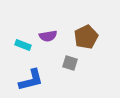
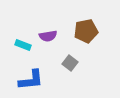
brown pentagon: moved 6 px up; rotated 15 degrees clockwise
gray square: rotated 21 degrees clockwise
blue L-shape: rotated 8 degrees clockwise
